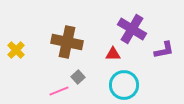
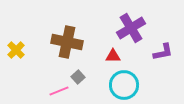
purple cross: moved 1 px left, 1 px up; rotated 28 degrees clockwise
purple L-shape: moved 1 px left, 2 px down
red triangle: moved 2 px down
